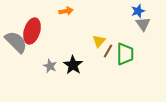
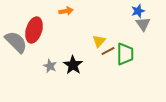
red ellipse: moved 2 px right, 1 px up
brown line: rotated 32 degrees clockwise
